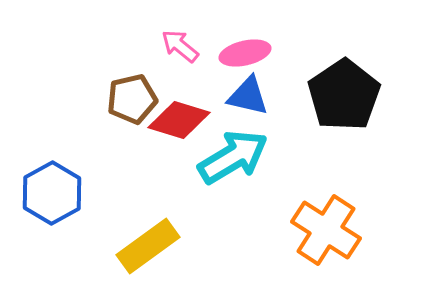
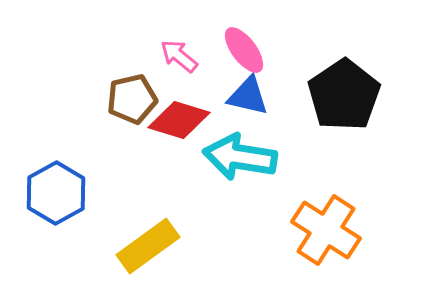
pink arrow: moved 1 px left, 10 px down
pink ellipse: moved 1 px left, 3 px up; rotated 66 degrees clockwise
cyan arrow: moved 7 px right; rotated 140 degrees counterclockwise
blue hexagon: moved 4 px right
